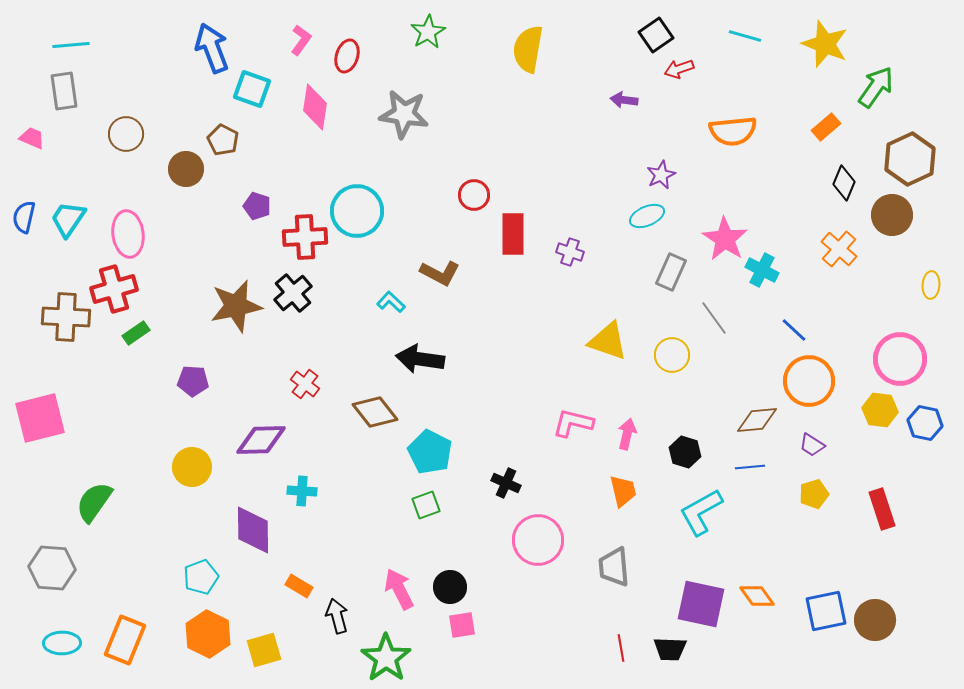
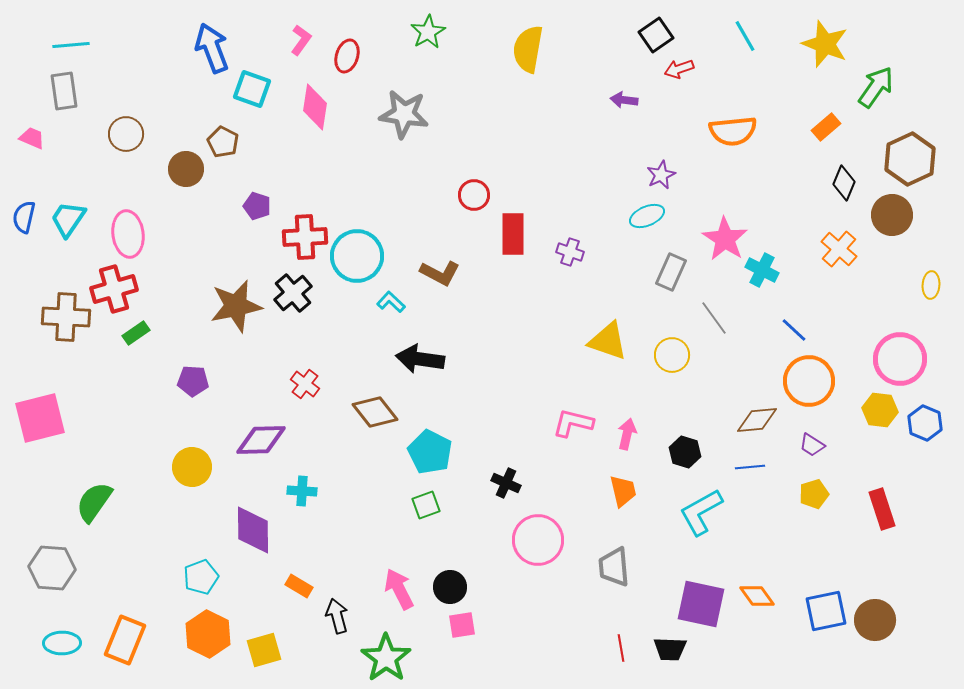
cyan line at (745, 36): rotated 44 degrees clockwise
brown pentagon at (223, 140): moved 2 px down
cyan circle at (357, 211): moved 45 px down
blue hexagon at (925, 423): rotated 12 degrees clockwise
